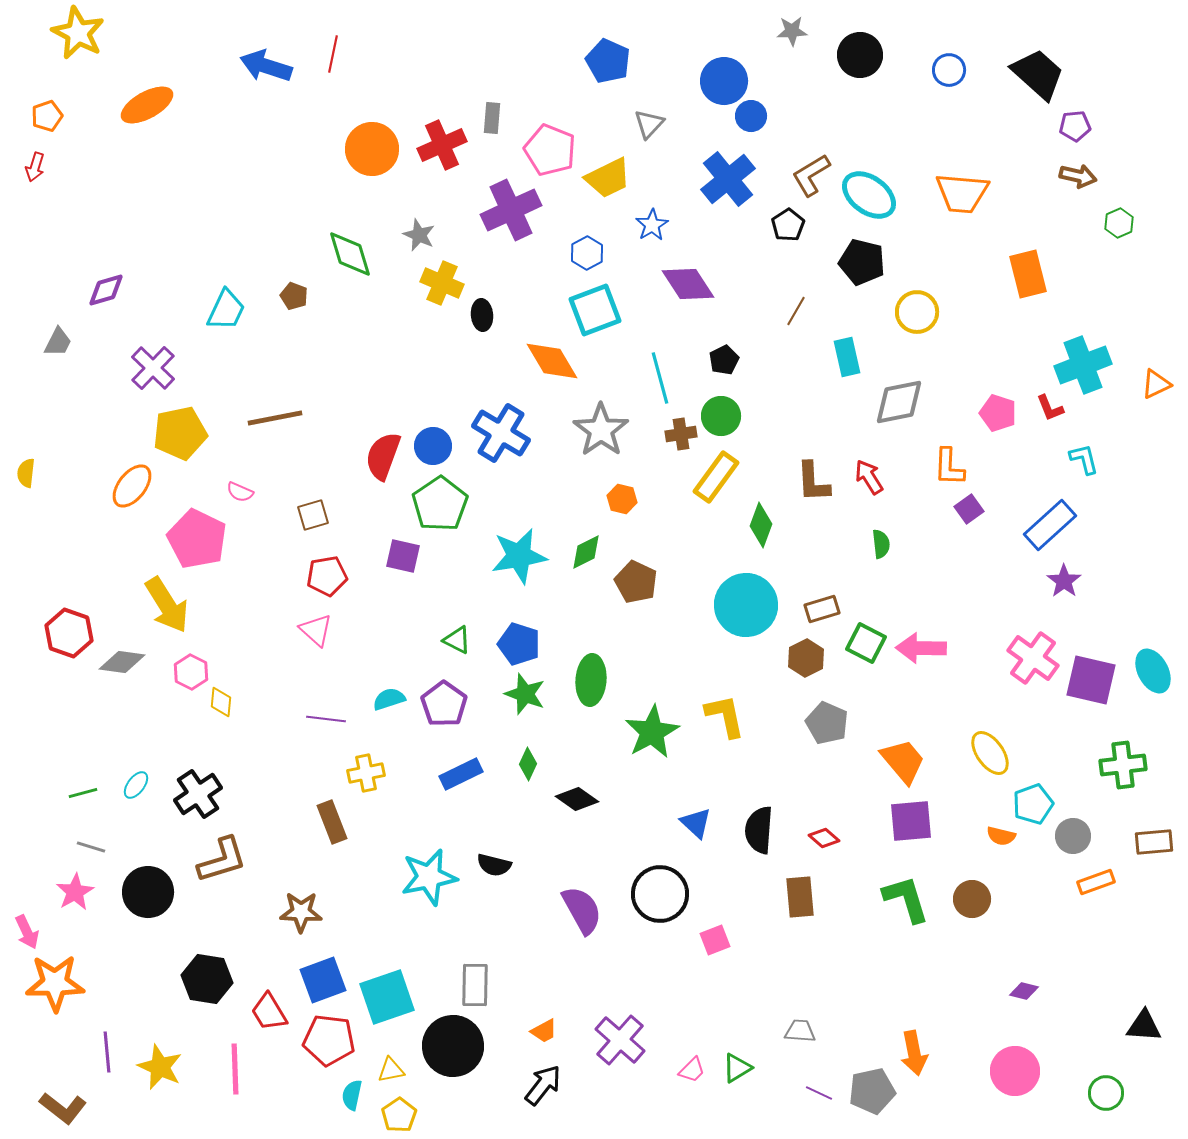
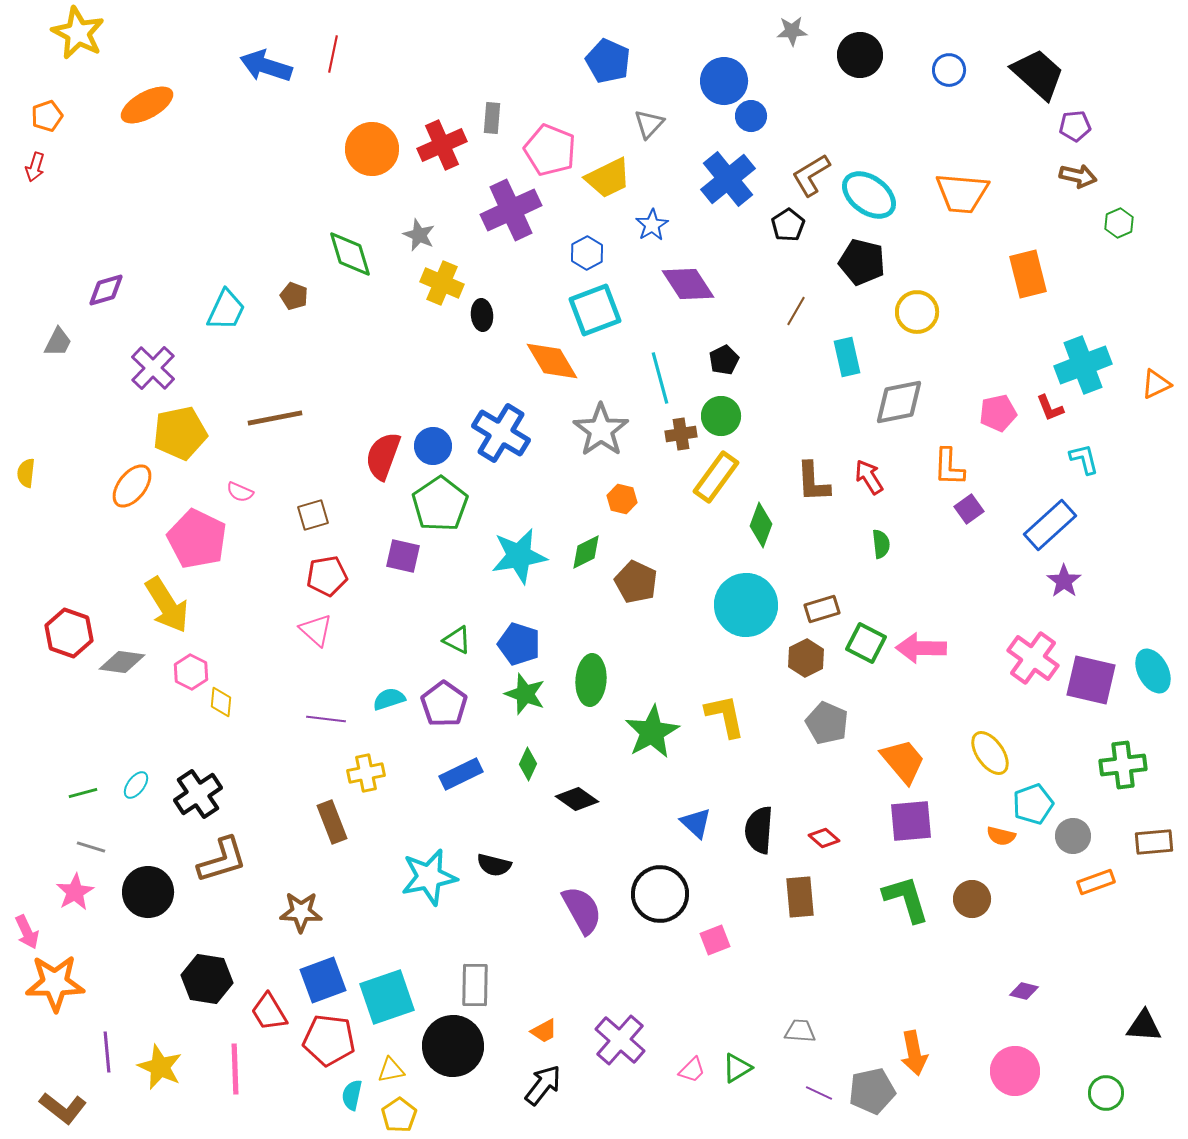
pink pentagon at (998, 413): rotated 30 degrees counterclockwise
